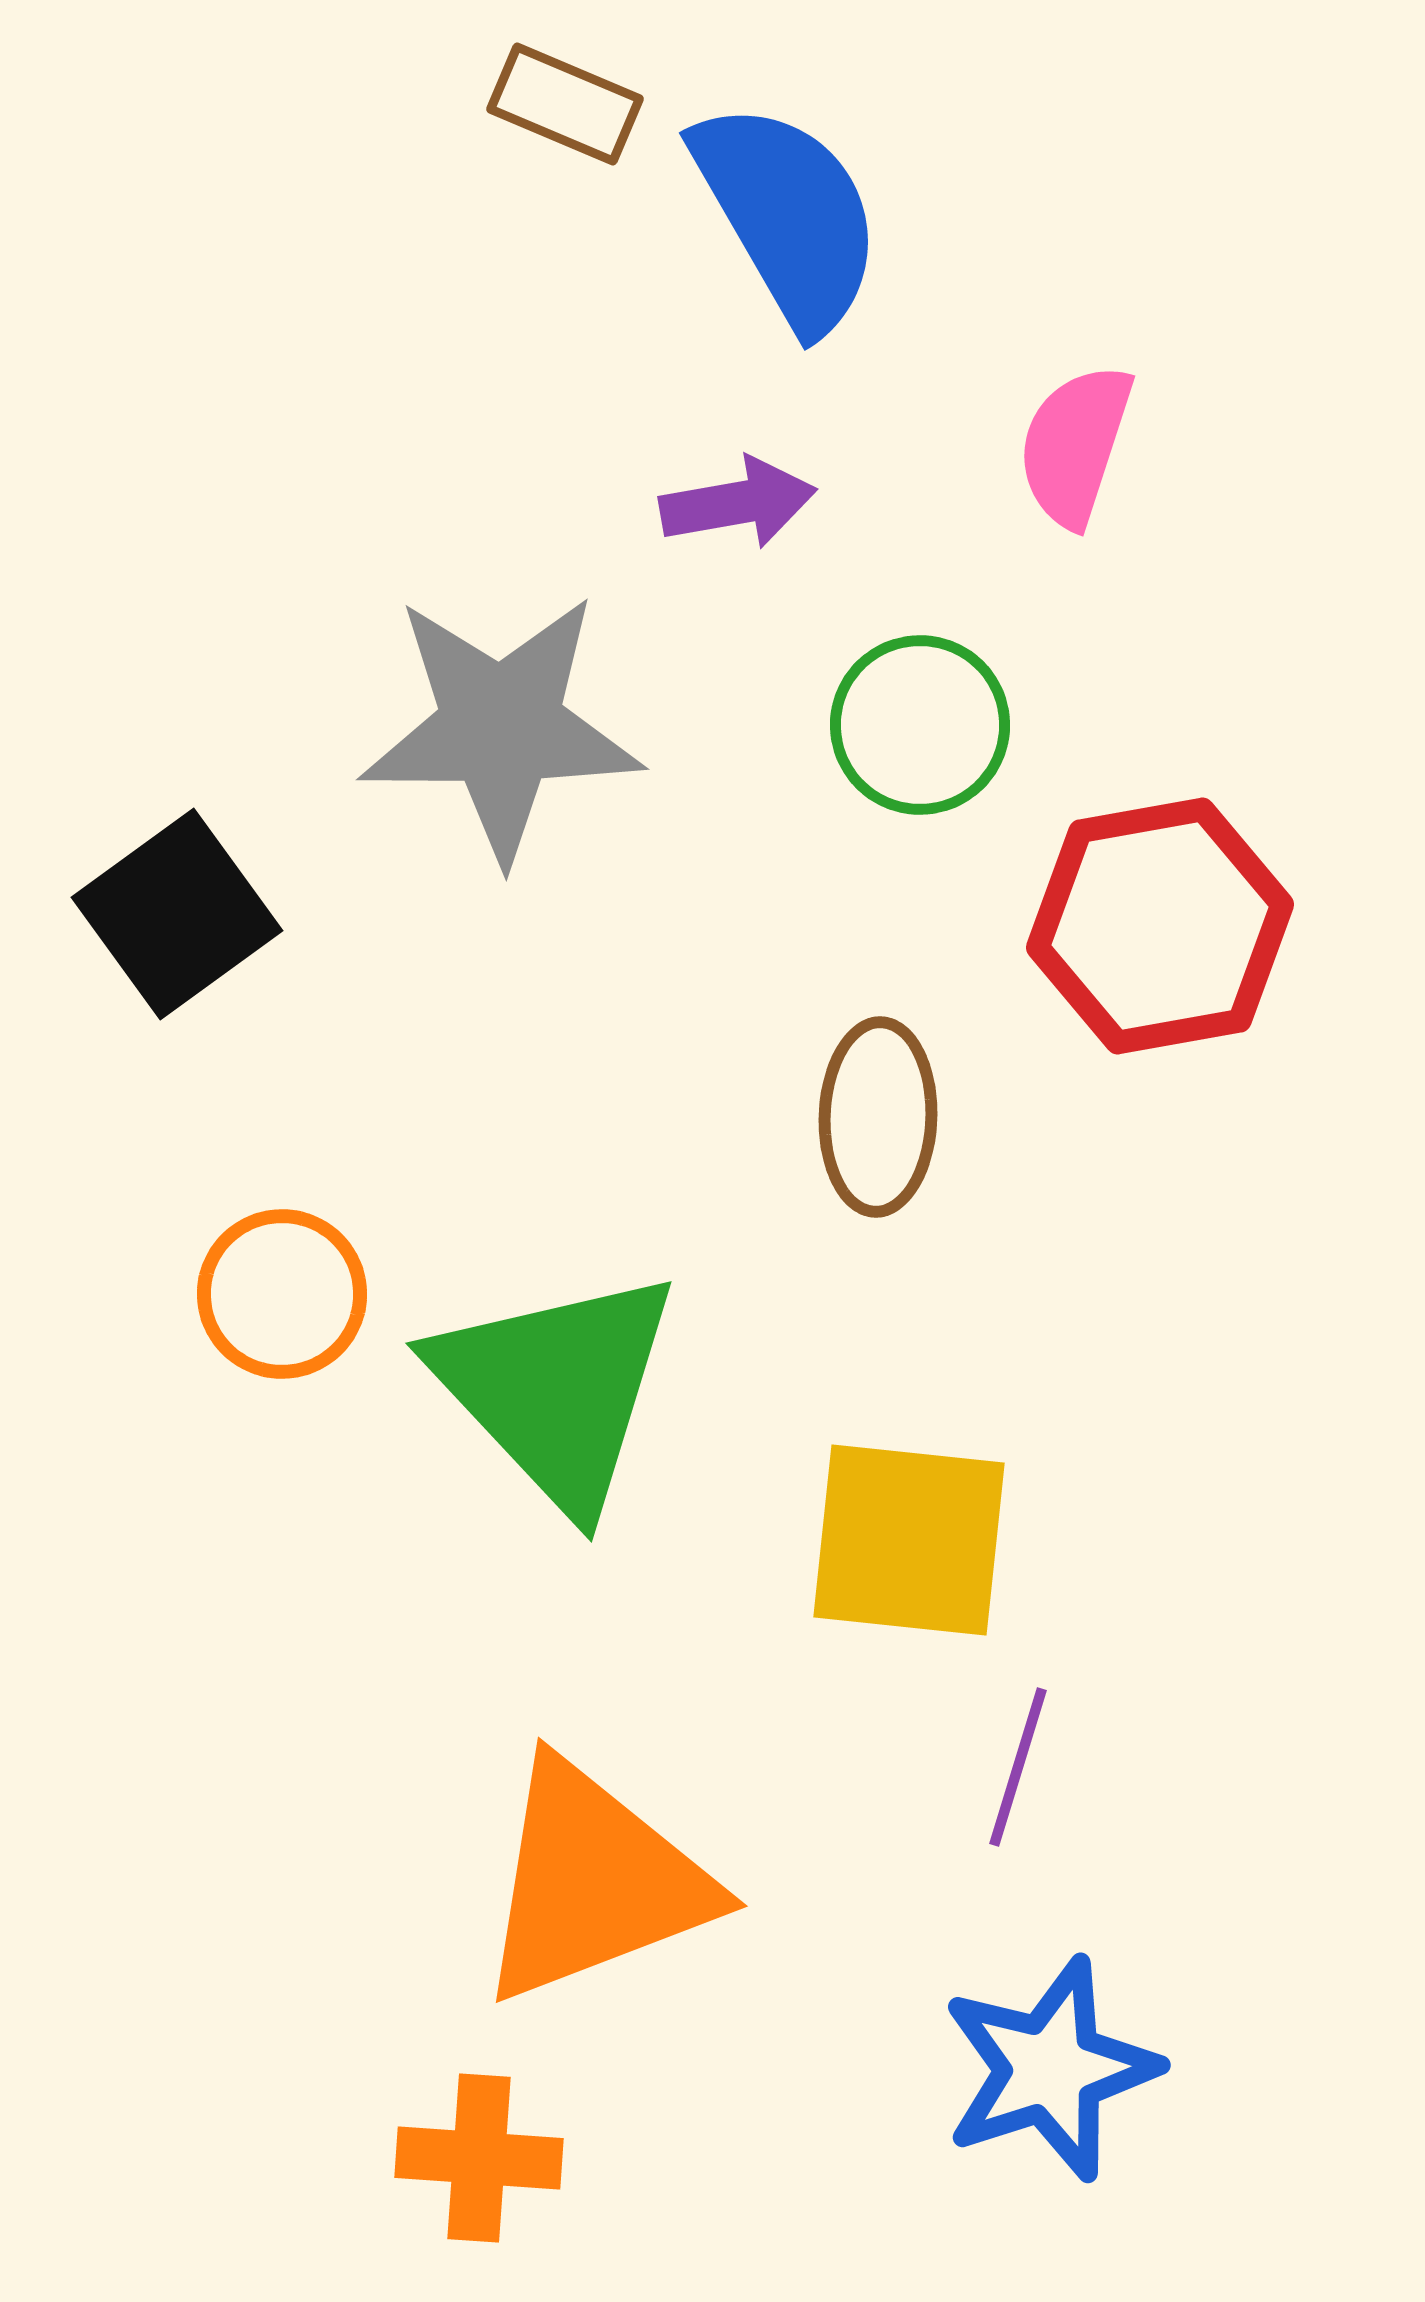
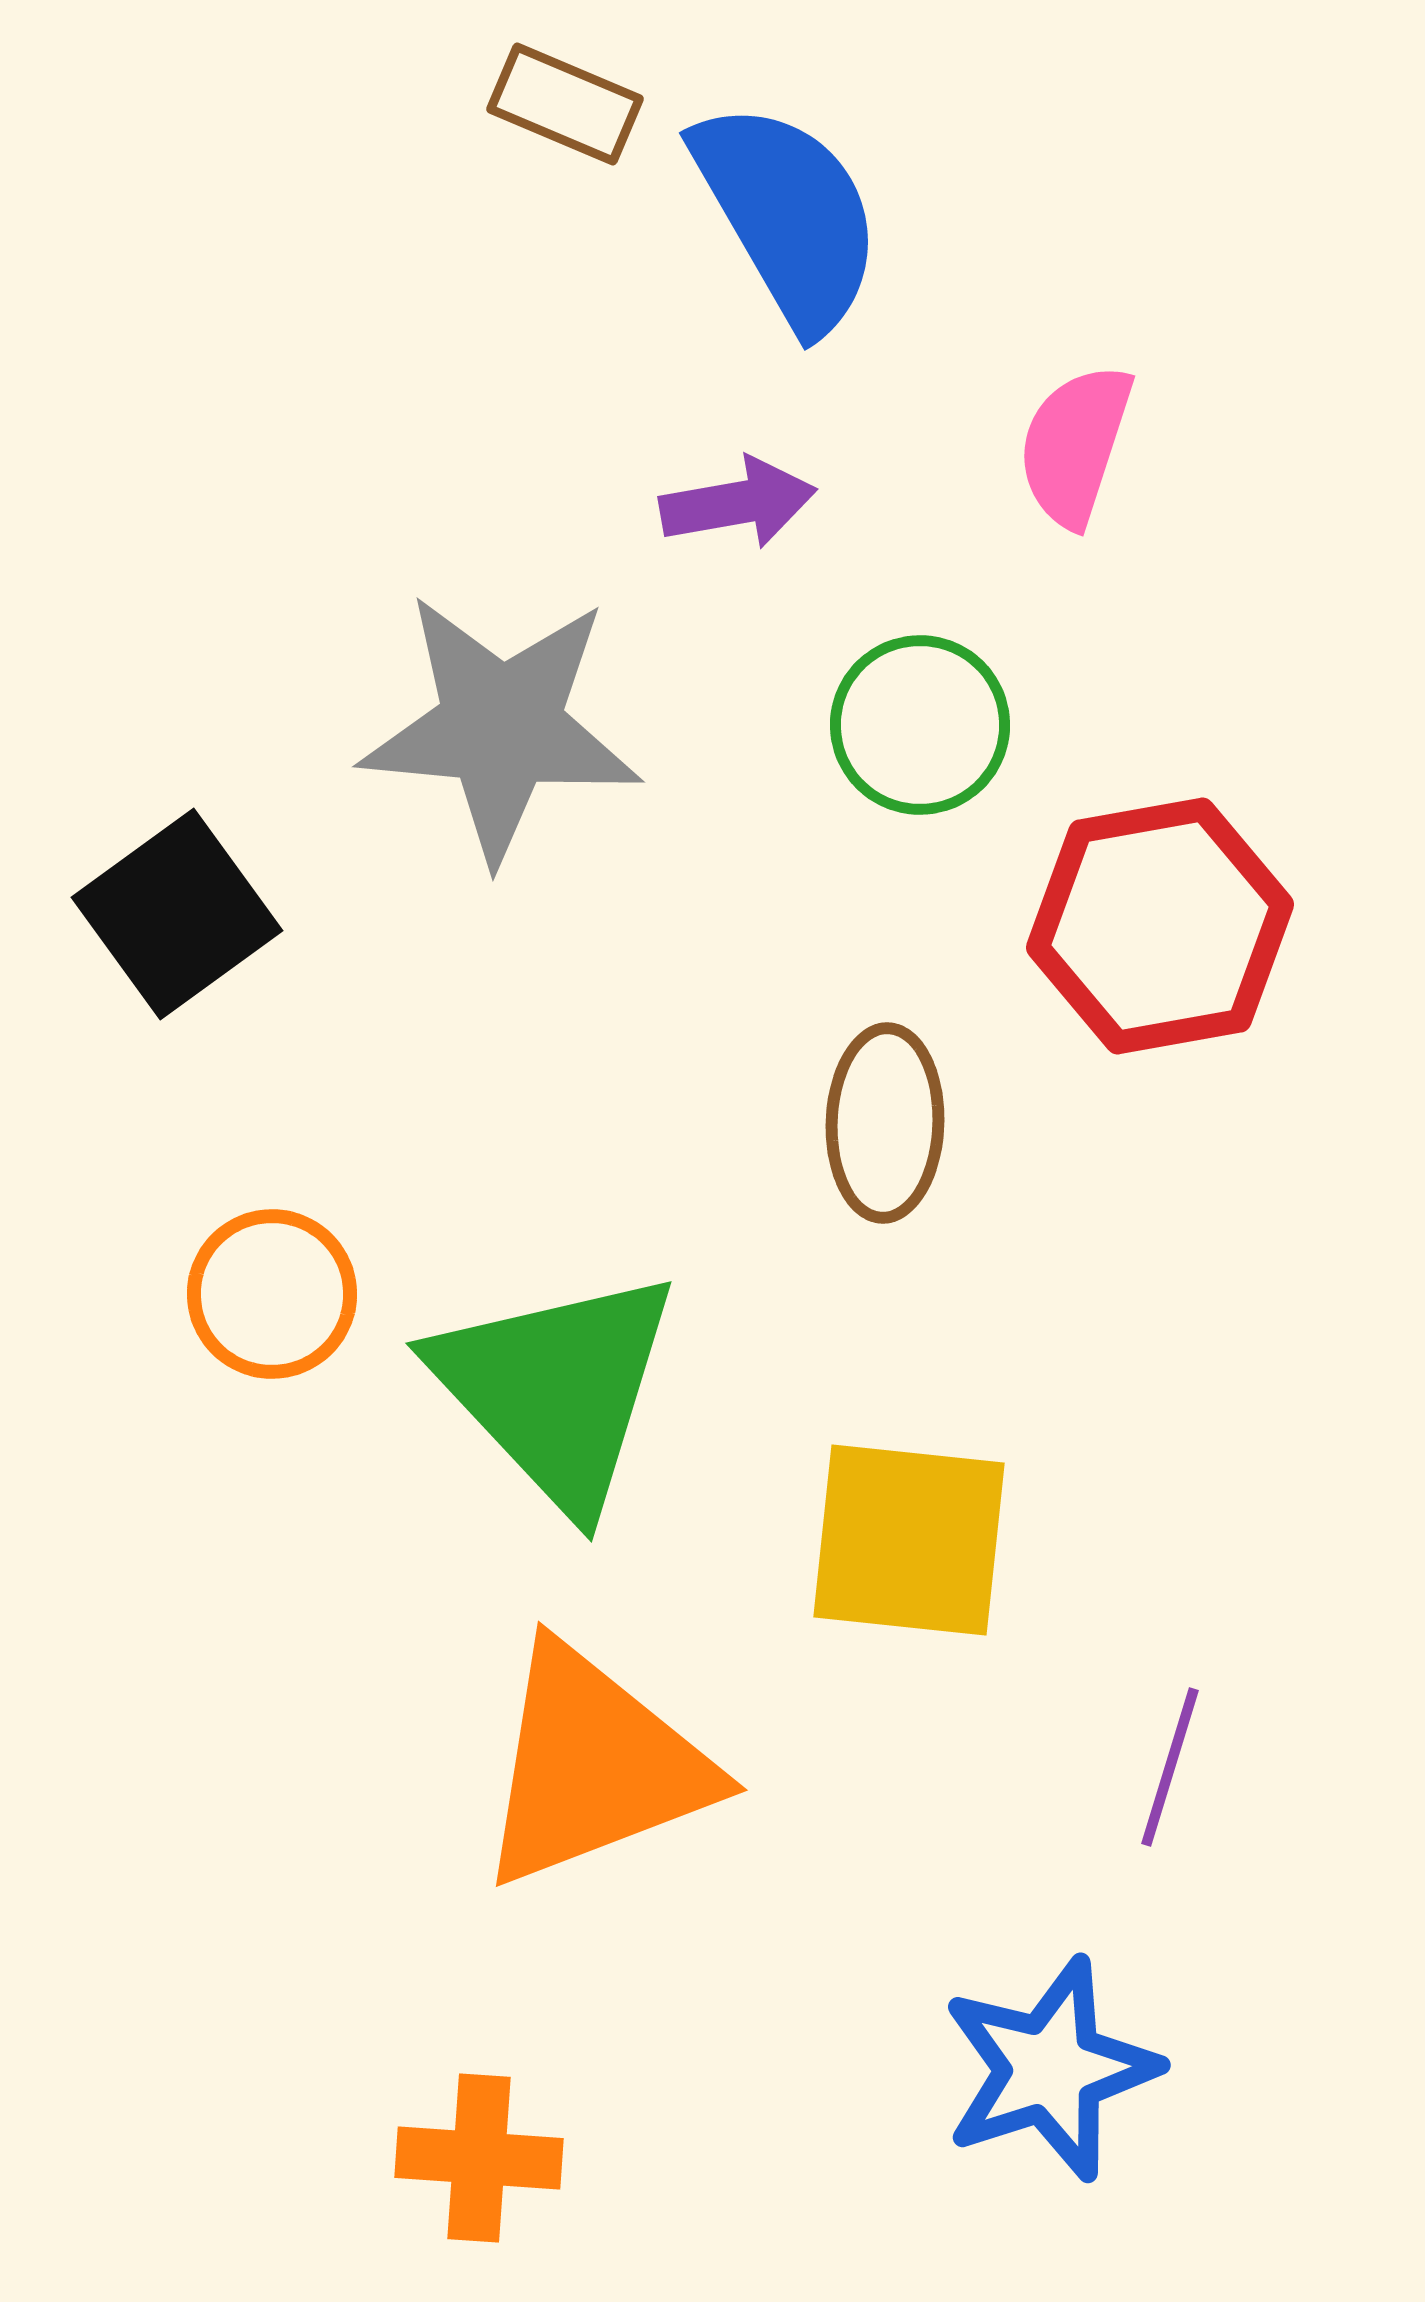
gray star: rotated 5 degrees clockwise
brown ellipse: moved 7 px right, 6 px down
orange circle: moved 10 px left
purple line: moved 152 px right
orange triangle: moved 116 px up
